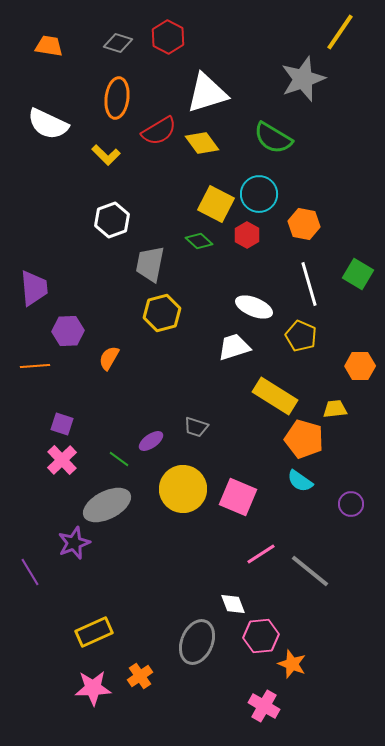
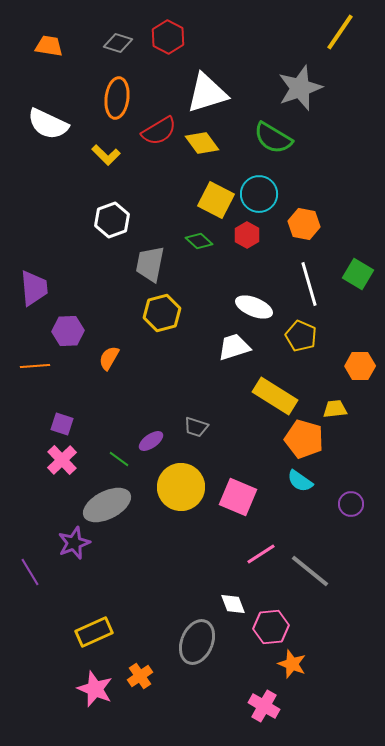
gray star at (303, 79): moved 3 px left, 9 px down
yellow square at (216, 204): moved 4 px up
yellow circle at (183, 489): moved 2 px left, 2 px up
pink hexagon at (261, 636): moved 10 px right, 9 px up
pink star at (93, 688): moved 2 px right, 1 px down; rotated 24 degrees clockwise
